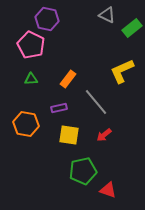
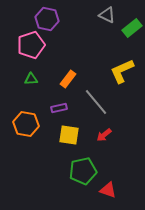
pink pentagon: rotated 28 degrees clockwise
